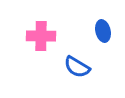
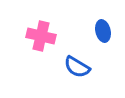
pink cross: rotated 12 degrees clockwise
